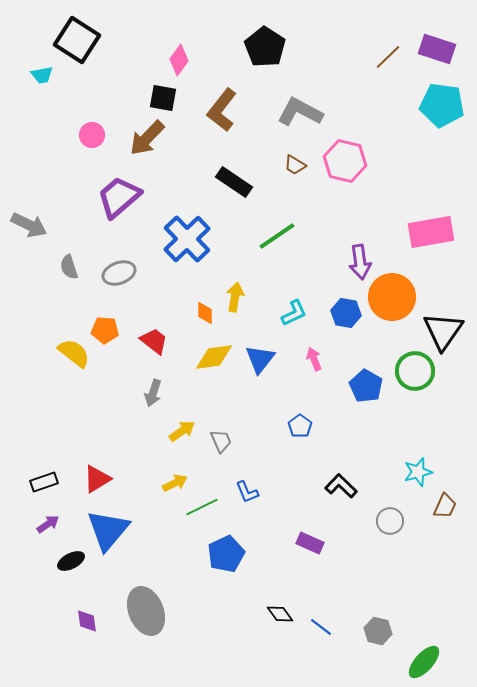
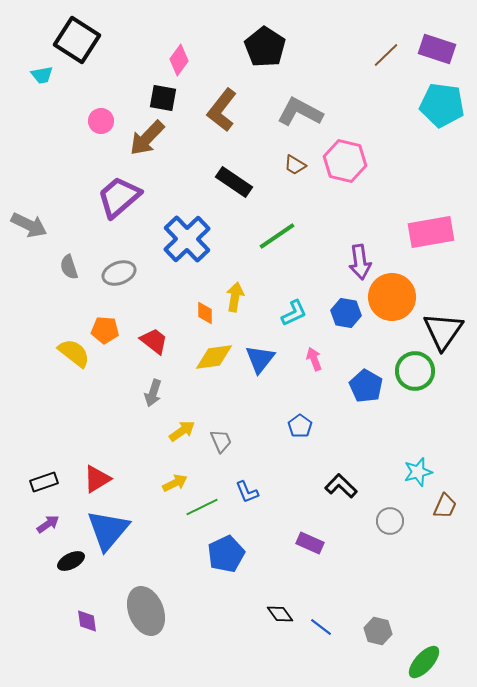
brown line at (388, 57): moved 2 px left, 2 px up
pink circle at (92, 135): moved 9 px right, 14 px up
